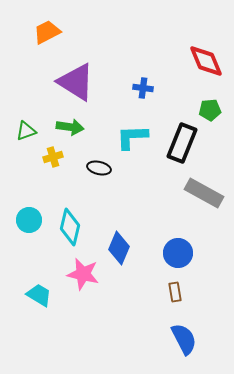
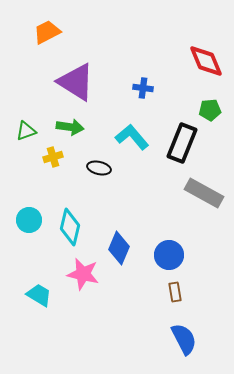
cyan L-shape: rotated 52 degrees clockwise
blue circle: moved 9 px left, 2 px down
